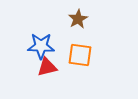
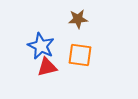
brown star: rotated 24 degrees clockwise
blue star: rotated 24 degrees clockwise
